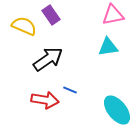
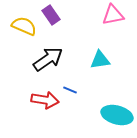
cyan triangle: moved 8 px left, 13 px down
cyan ellipse: moved 5 px down; rotated 36 degrees counterclockwise
